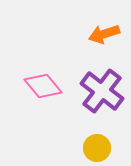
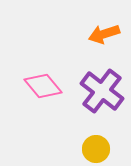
yellow circle: moved 1 px left, 1 px down
